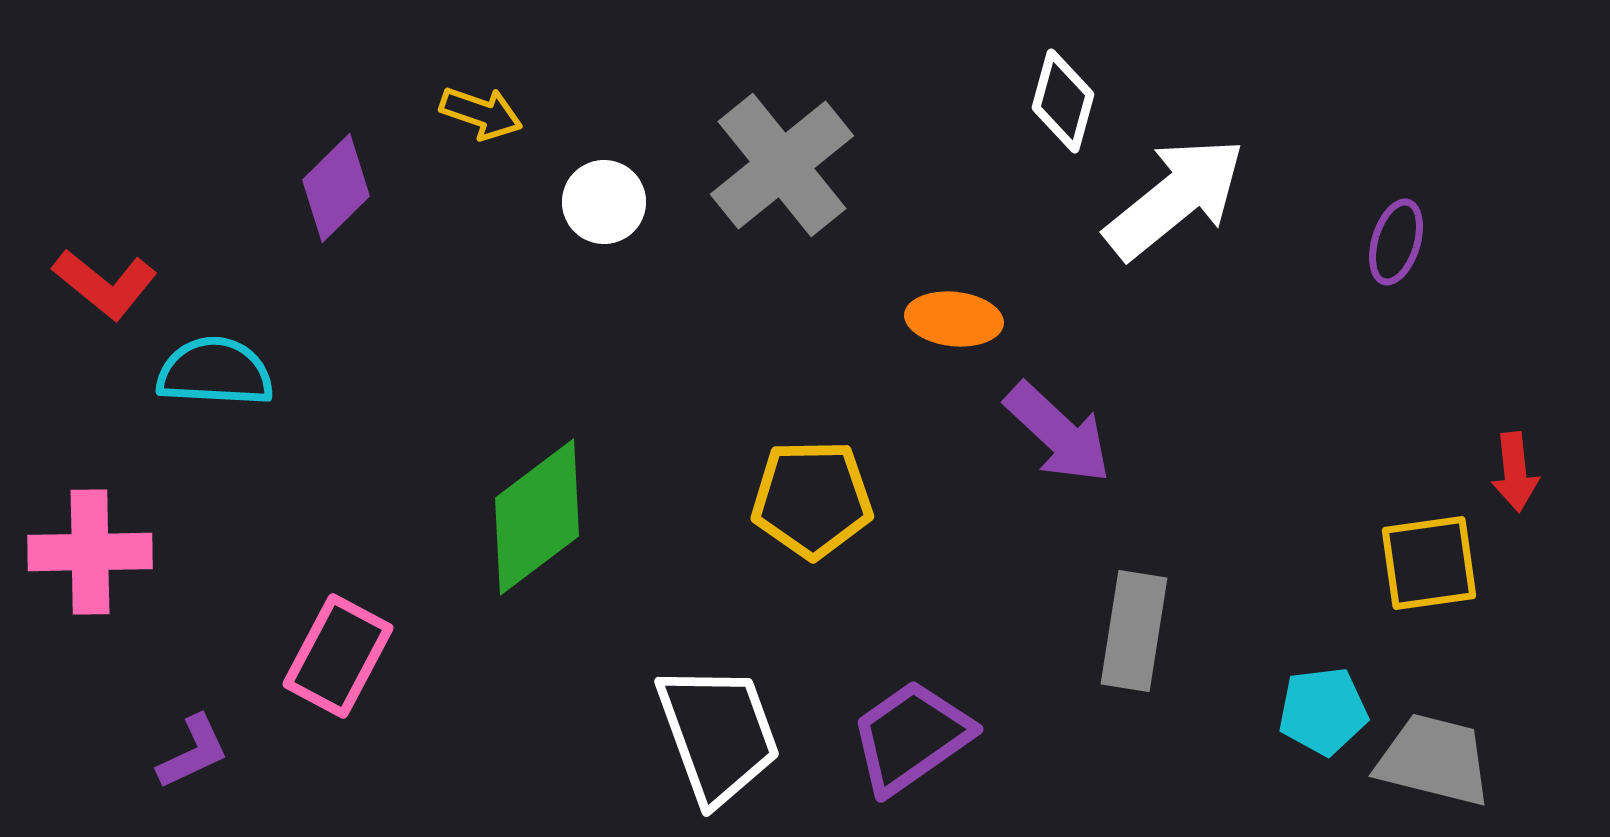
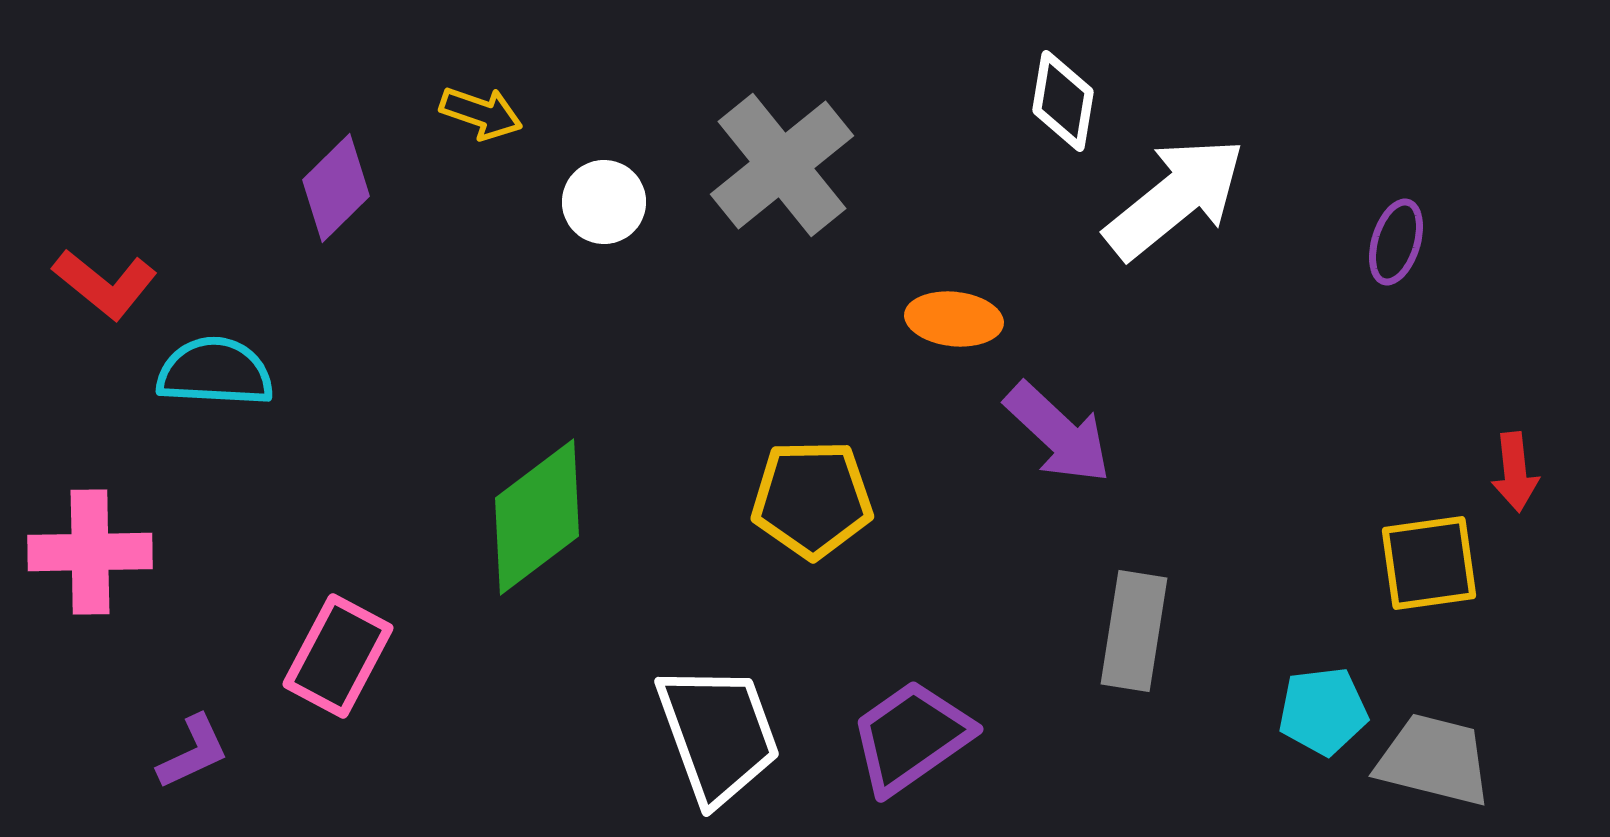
white diamond: rotated 6 degrees counterclockwise
